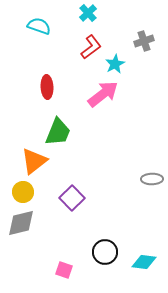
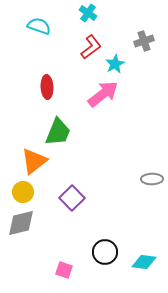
cyan cross: rotated 12 degrees counterclockwise
